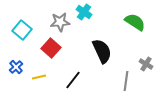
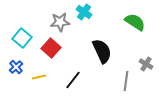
cyan square: moved 8 px down
